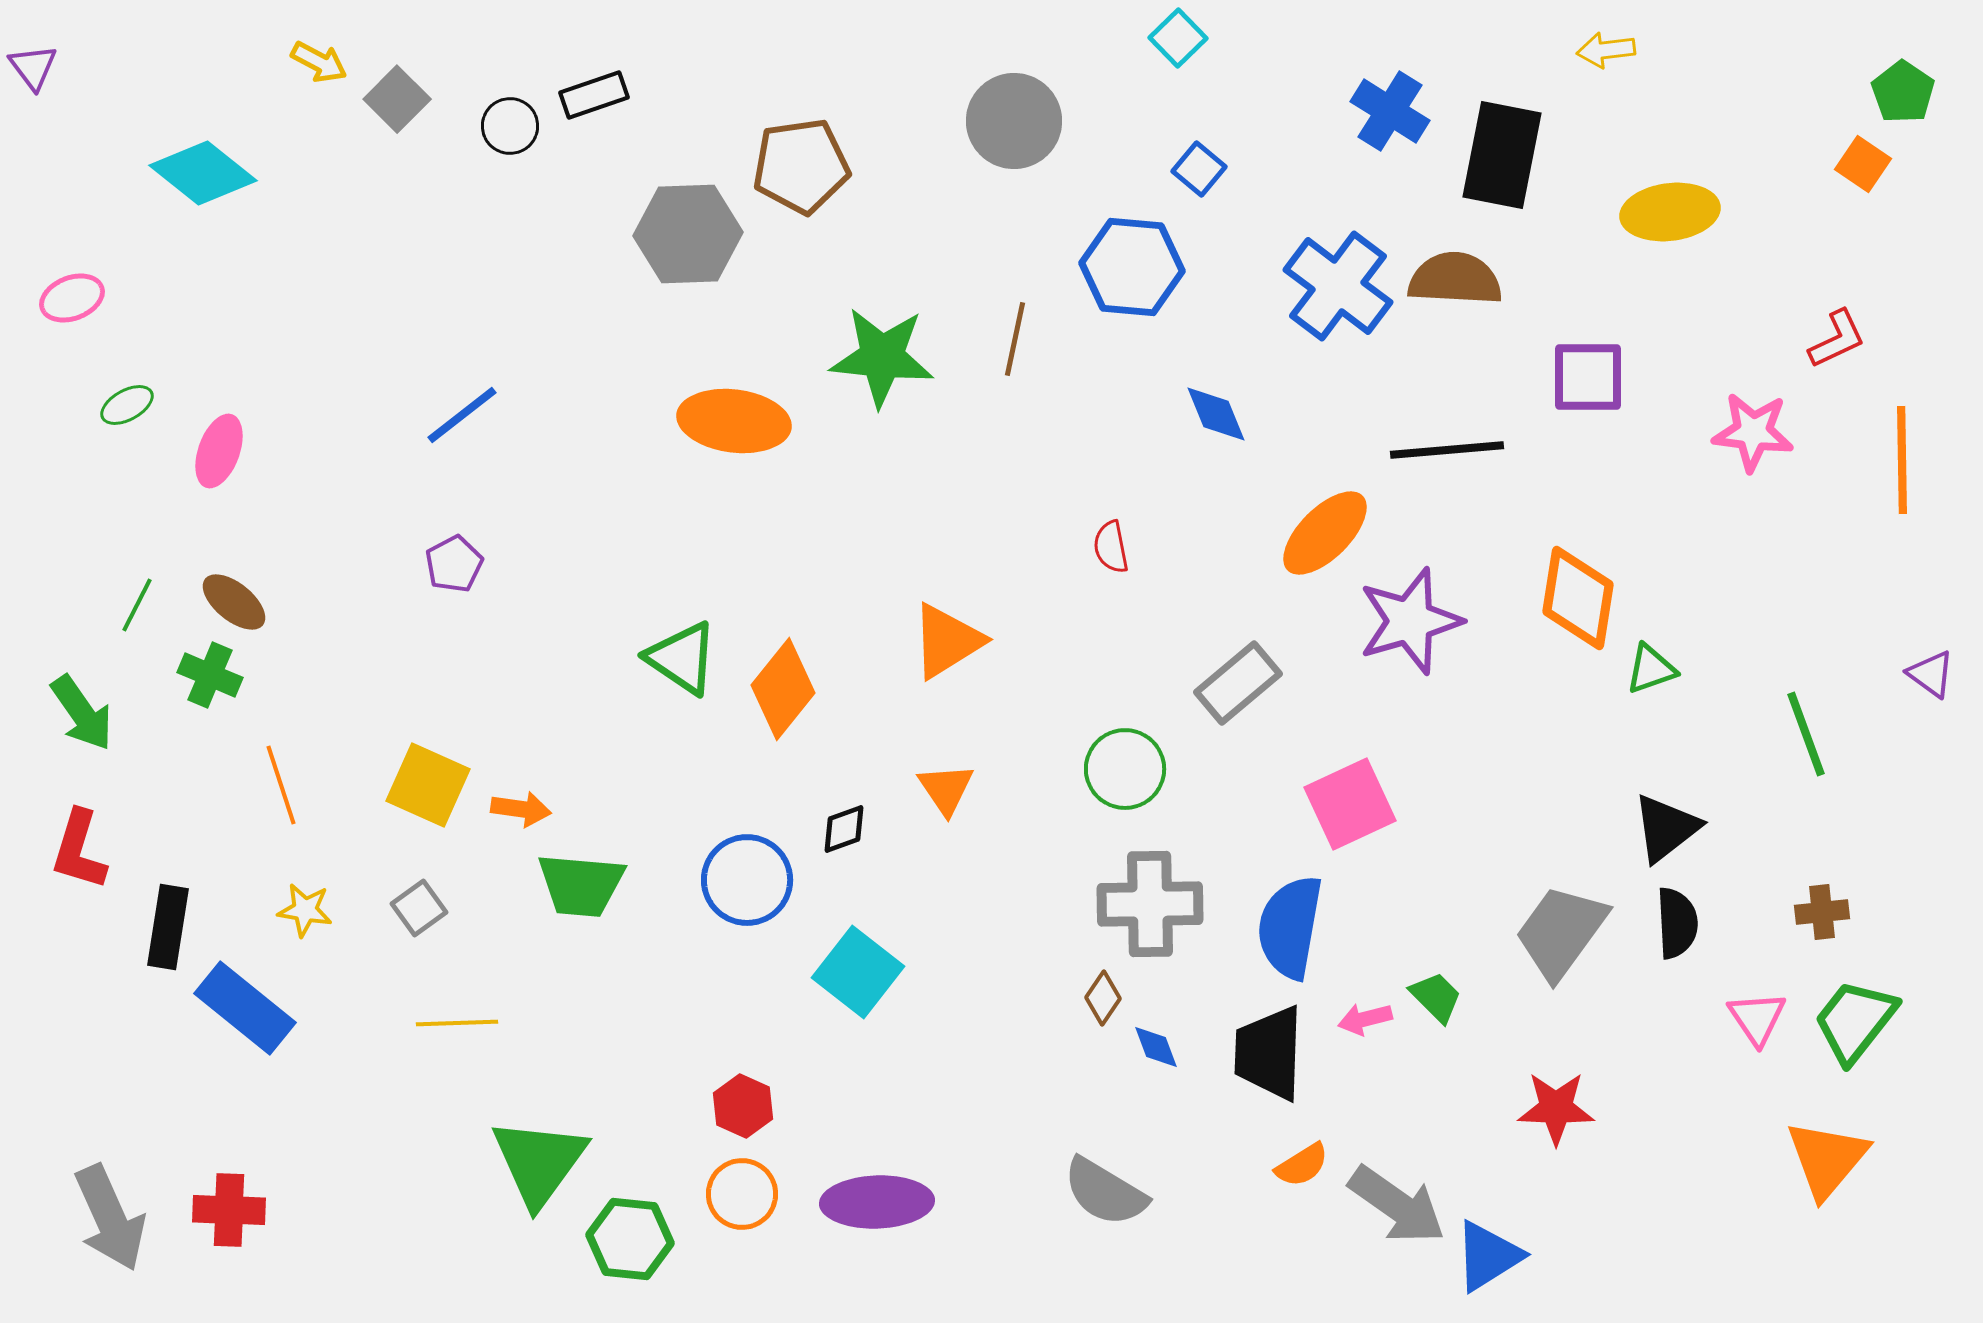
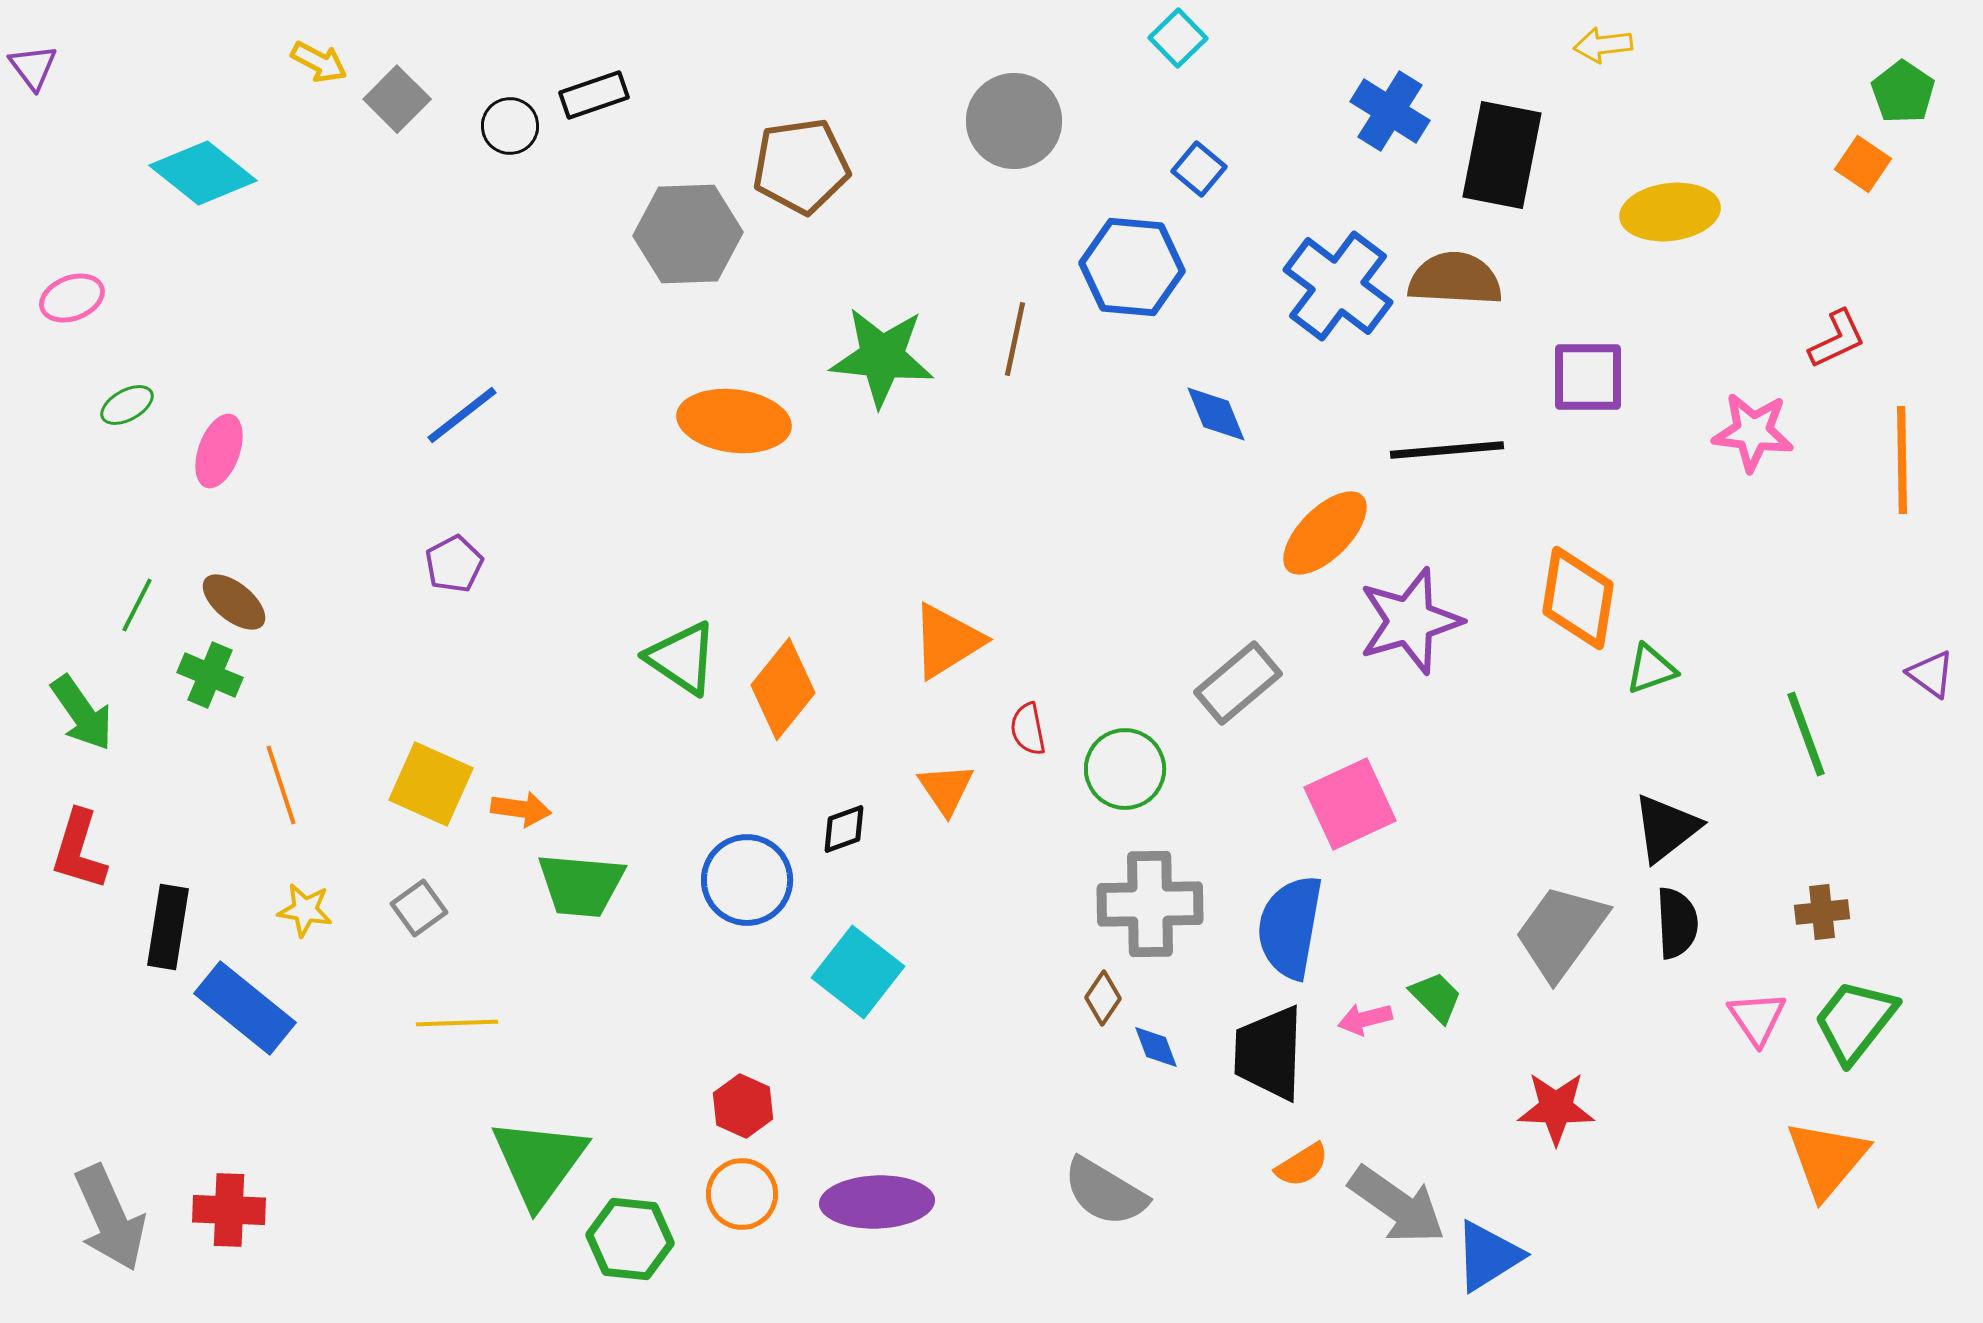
yellow arrow at (1606, 50): moved 3 px left, 5 px up
red semicircle at (1111, 547): moved 83 px left, 182 px down
yellow square at (428, 785): moved 3 px right, 1 px up
